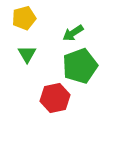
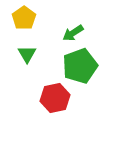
yellow pentagon: rotated 20 degrees counterclockwise
